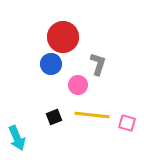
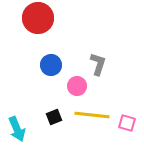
red circle: moved 25 px left, 19 px up
blue circle: moved 1 px down
pink circle: moved 1 px left, 1 px down
cyan arrow: moved 9 px up
